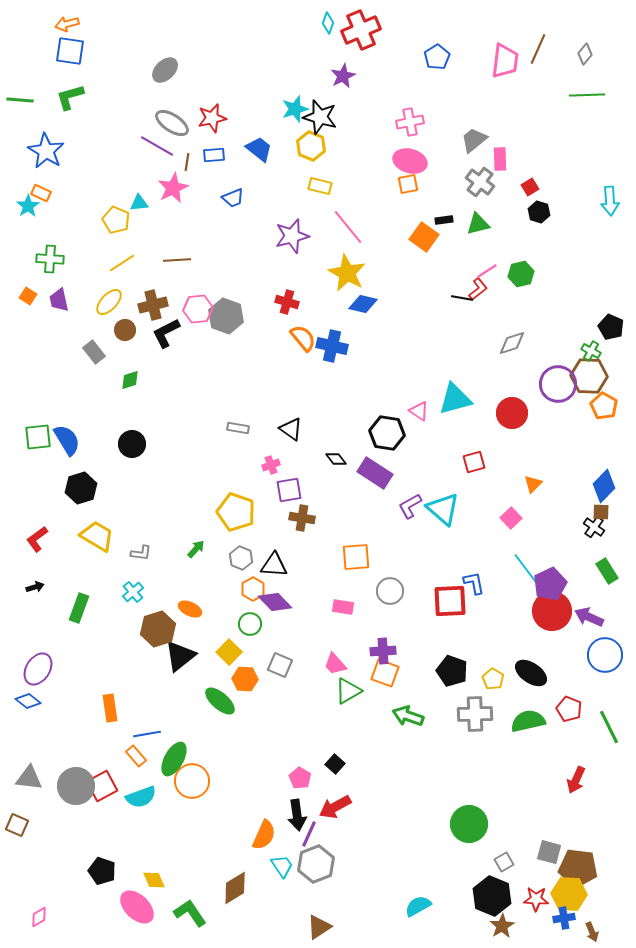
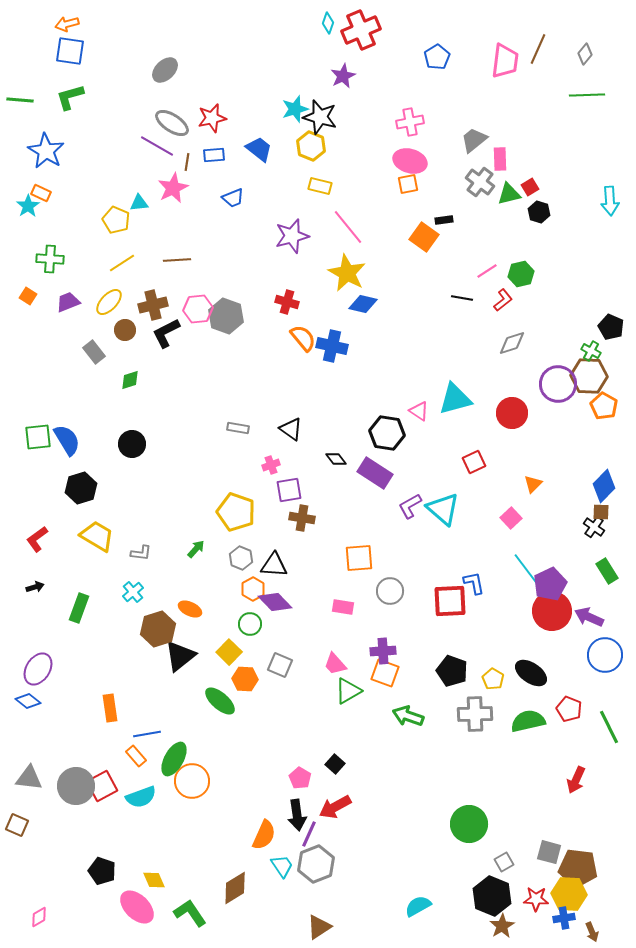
green triangle at (478, 224): moved 31 px right, 30 px up
red L-shape at (478, 289): moved 25 px right, 11 px down
purple trapezoid at (59, 300): moved 9 px right, 2 px down; rotated 80 degrees clockwise
red square at (474, 462): rotated 10 degrees counterclockwise
orange square at (356, 557): moved 3 px right, 1 px down
